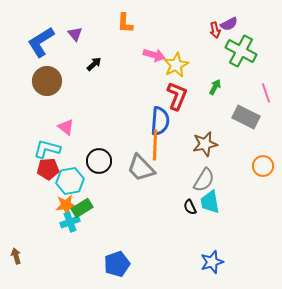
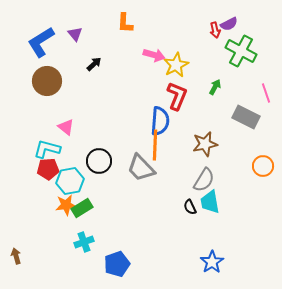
cyan cross: moved 14 px right, 20 px down
blue star: rotated 15 degrees counterclockwise
